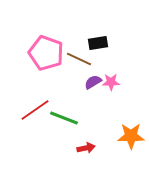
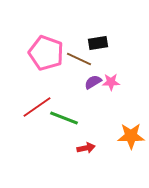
red line: moved 2 px right, 3 px up
